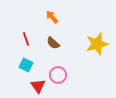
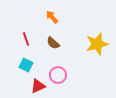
red triangle: rotated 42 degrees clockwise
